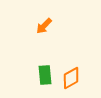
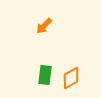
green rectangle: rotated 12 degrees clockwise
